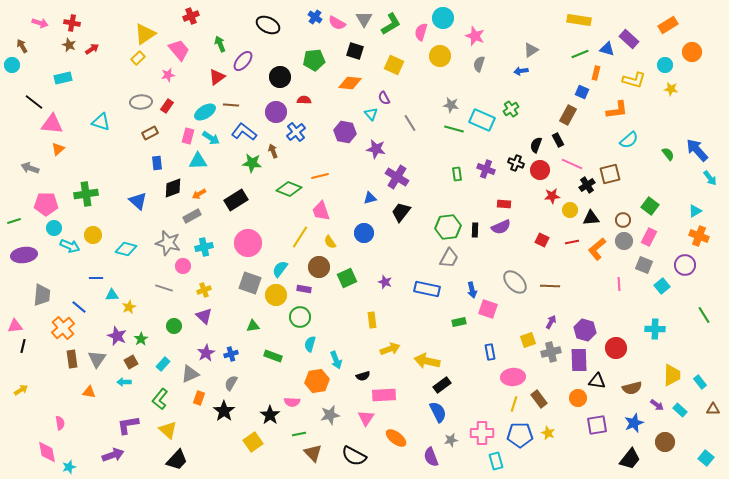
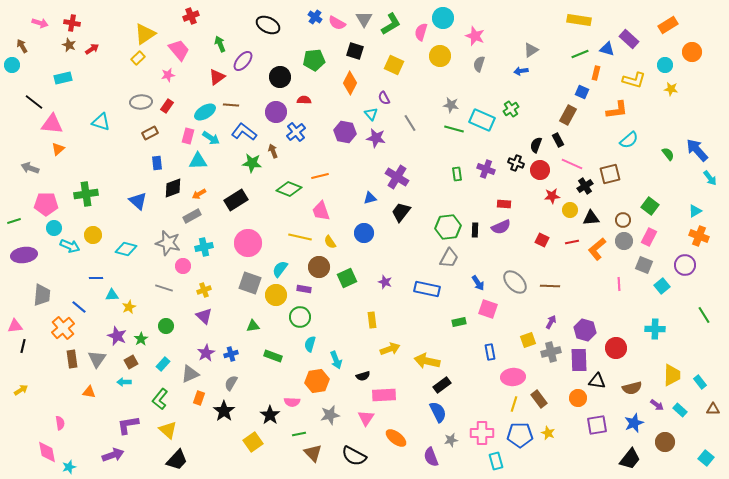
orange diamond at (350, 83): rotated 70 degrees counterclockwise
purple star at (376, 149): moved 11 px up
black cross at (587, 185): moved 2 px left, 1 px down
yellow line at (300, 237): rotated 70 degrees clockwise
blue arrow at (472, 290): moved 6 px right, 7 px up; rotated 21 degrees counterclockwise
green circle at (174, 326): moved 8 px left
